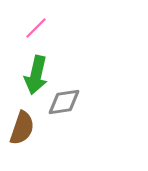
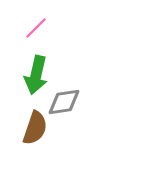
brown semicircle: moved 13 px right
